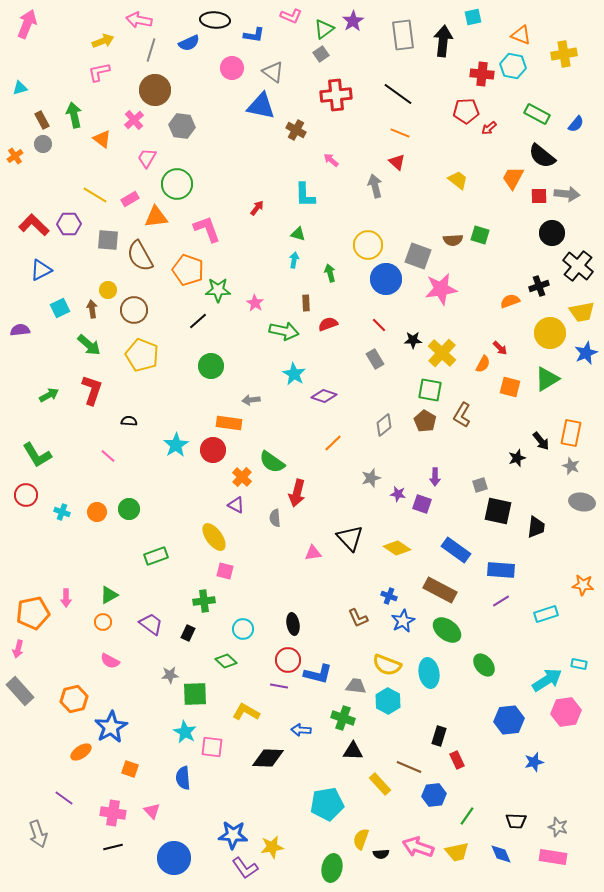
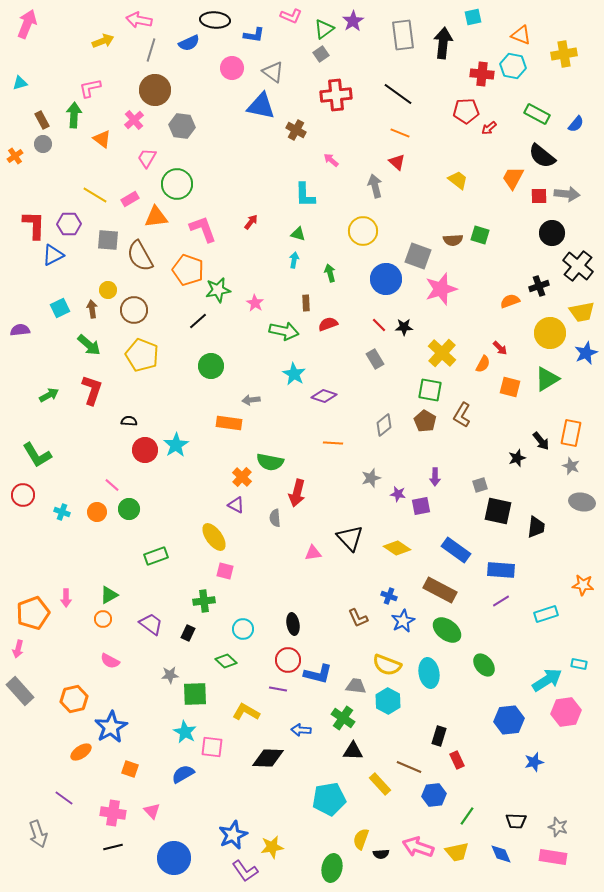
black arrow at (443, 41): moved 2 px down
pink L-shape at (99, 72): moved 9 px left, 16 px down
cyan triangle at (20, 88): moved 5 px up
green arrow at (74, 115): rotated 15 degrees clockwise
red arrow at (257, 208): moved 6 px left, 14 px down
red L-shape at (34, 225): rotated 48 degrees clockwise
pink L-shape at (207, 229): moved 4 px left
yellow circle at (368, 245): moved 5 px left, 14 px up
blue triangle at (41, 270): moved 12 px right, 15 px up
pink star at (441, 289): rotated 8 degrees counterclockwise
green star at (218, 290): rotated 10 degrees counterclockwise
black star at (413, 340): moved 9 px left, 13 px up
orange line at (333, 443): rotated 48 degrees clockwise
red circle at (213, 450): moved 68 px left
pink line at (108, 456): moved 4 px right, 29 px down
green semicircle at (272, 462): moved 2 px left; rotated 24 degrees counterclockwise
red circle at (26, 495): moved 3 px left
purple square at (422, 504): moved 1 px left, 2 px down; rotated 30 degrees counterclockwise
orange pentagon at (33, 613): rotated 8 degrees counterclockwise
orange circle at (103, 622): moved 3 px up
purple line at (279, 686): moved 1 px left, 3 px down
green cross at (343, 718): rotated 15 degrees clockwise
blue semicircle at (183, 778): moved 4 px up; rotated 65 degrees clockwise
cyan pentagon at (327, 804): moved 2 px right, 5 px up
blue star at (233, 835): rotated 28 degrees counterclockwise
purple L-shape at (245, 868): moved 3 px down
